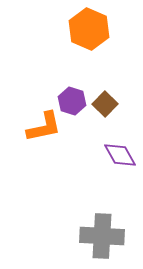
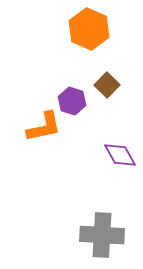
brown square: moved 2 px right, 19 px up
gray cross: moved 1 px up
